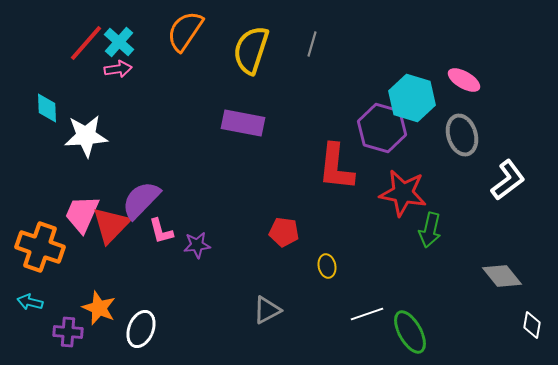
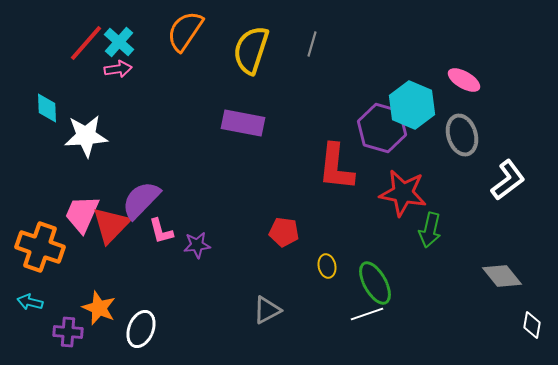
cyan hexagon: moved 7 px down; rotated 6 degrees clockwise
green ellipse: moved 35 px left, 49 px up
